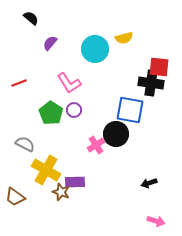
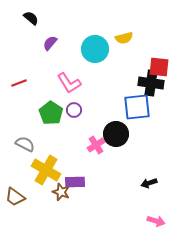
blue square: moved 7 px right, 3 px up; rotated 16 degrees counterclockwise
